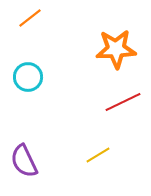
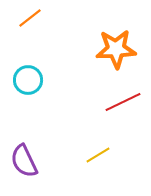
cyan circle: moved 3 px down
